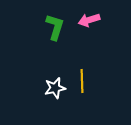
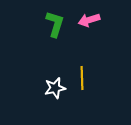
green L-shape: moved 3 px up
yellow line: moved 3 px up
